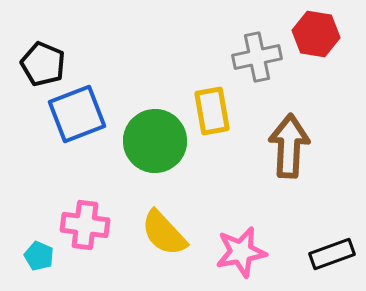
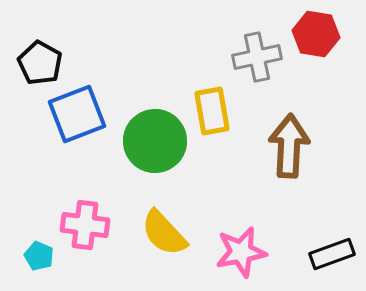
black pentagon: moved 3 px left, 1 px up; rotated 6 degrees clockwise
